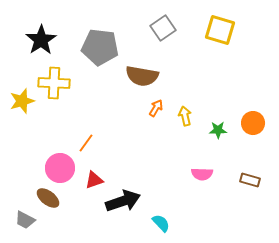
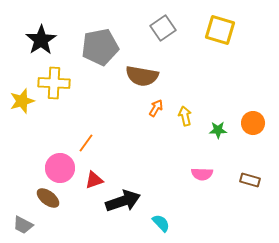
gray pentagon: rotated 18 degrees counterclockwise
gray trapezoid: moved 2 px left, 5 px down
